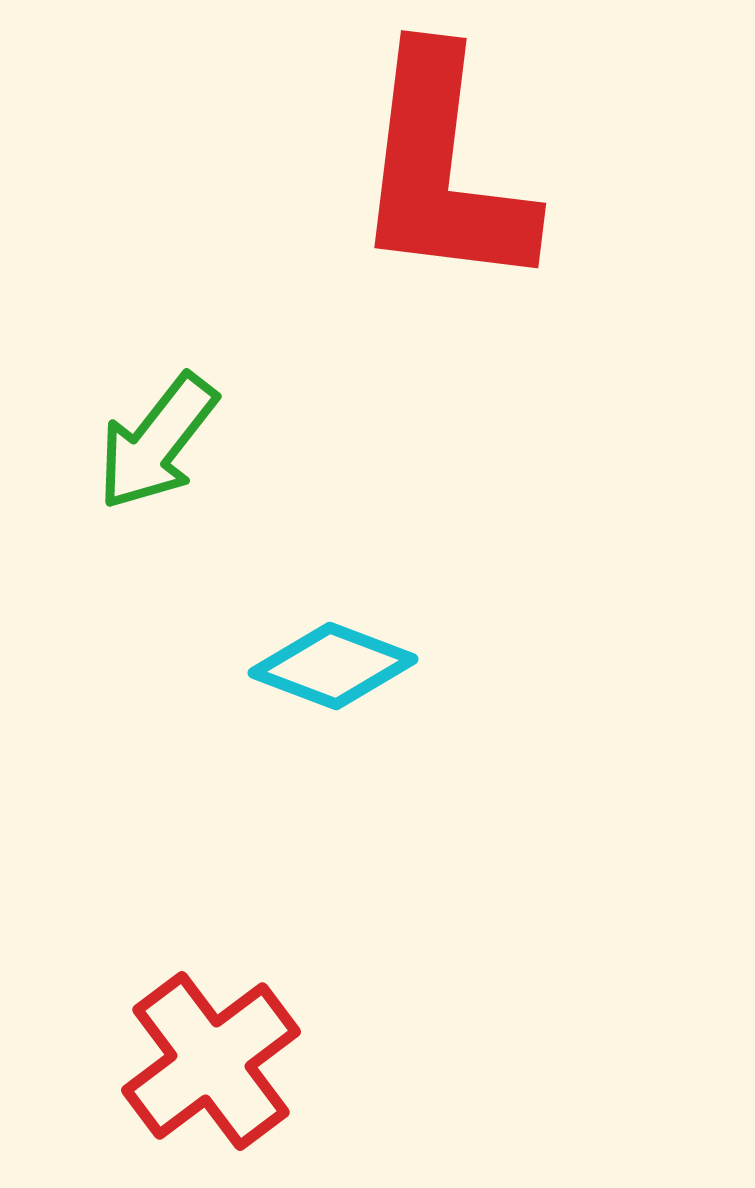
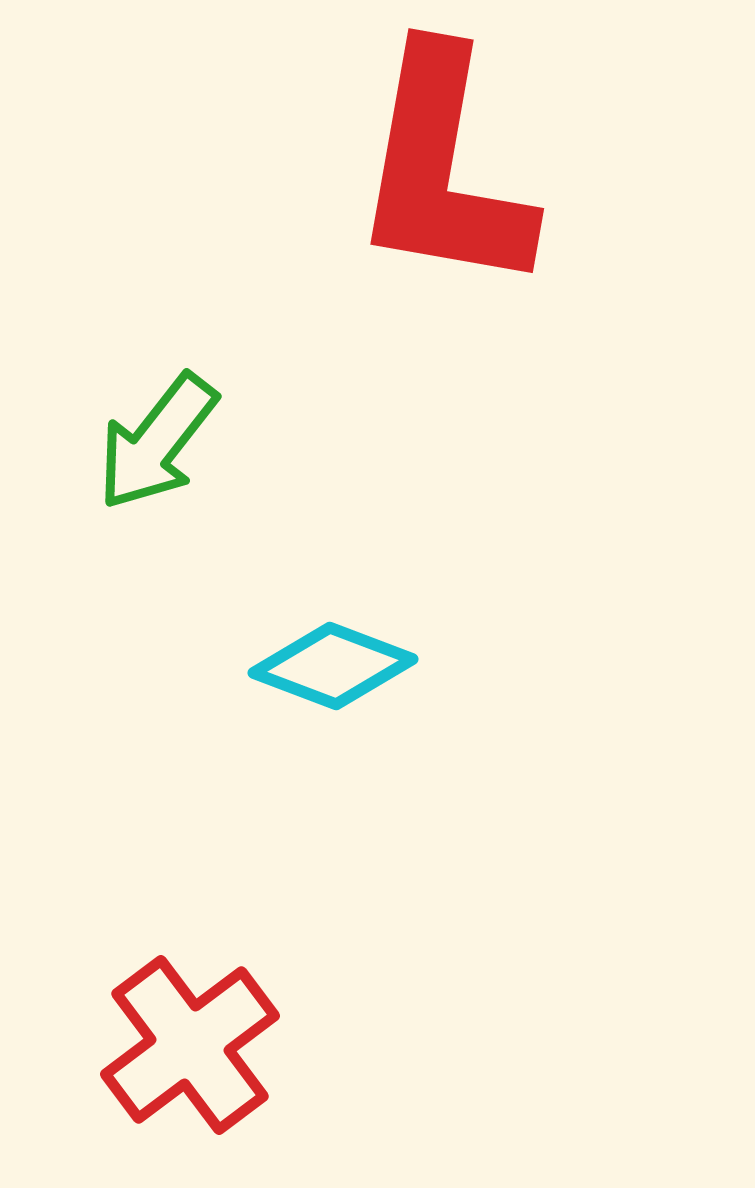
red L-shape: rotated 3 degrees clockwise
red cross: moved 21 px left, 16 px up
